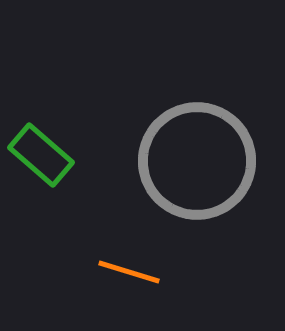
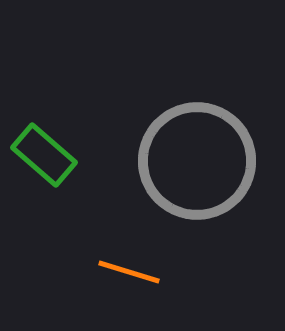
green rectangle: moved 3 px right
